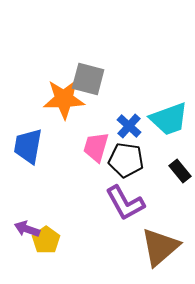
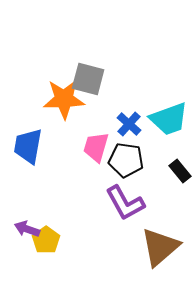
blue cross: moved 2 px up
